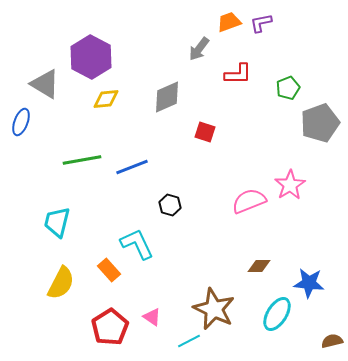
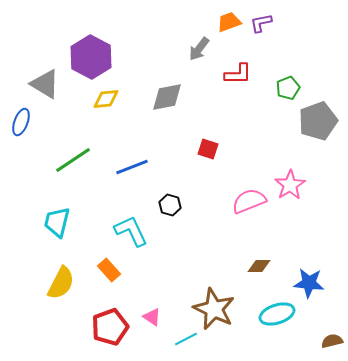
gray diamond: rotated 12 degrees clockwise
gray pentagon: moved 2 px left, 2 px up
red square: moved 3 px right, 17 px down
green line: moved 9 px left; rotated 24 degrees counterclockwise
cyan L-shape: moved 6 px left, 13 px up
cyan ellipse: rotated 40 degrees clockwise
red pentagon: rotated 12 degrees clockwise
cyan line: moved 3 px left, 2 px up
